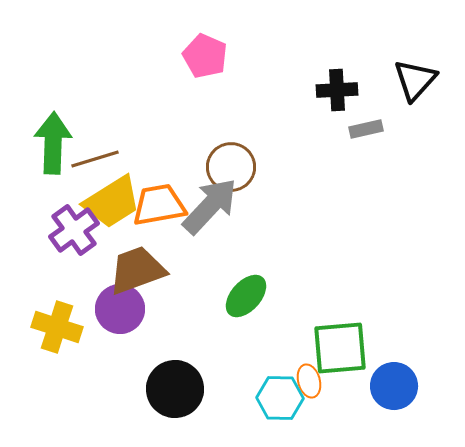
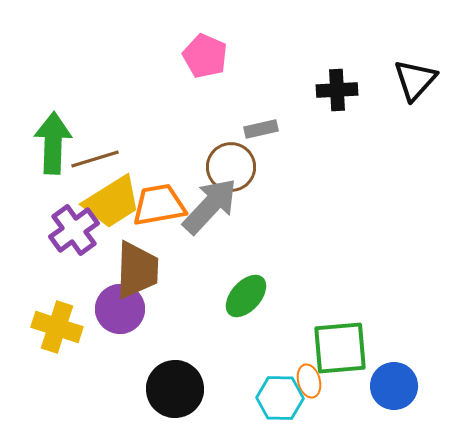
gray rectangle: moved 105 px left
brown trapezoid: rotated 112 degrees clockwise
